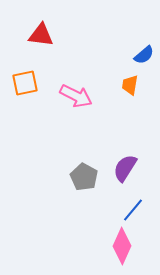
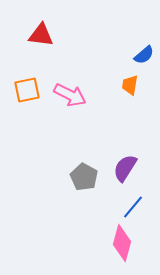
orange square: moved 2 px right, 7 px down
pink arrow: moved 6 px left, 1 px up
blue line: moved 3 px up
pink diamond: moved 3 px up; rotated 9 degrees counterclockwise
